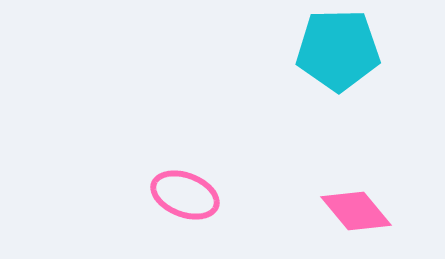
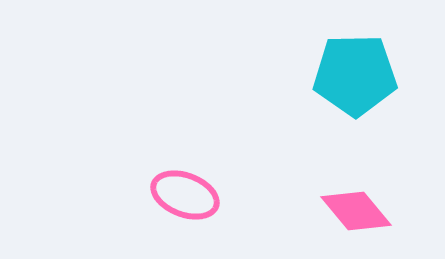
cyan pentagon: moved 17 px right, 25 px down
